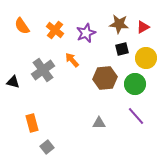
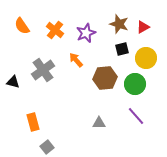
brown star: rotated 12 degrees clockwise
orange arrow: moved 4 px right
orange rectangle: moved 1 px right, 1 px up
